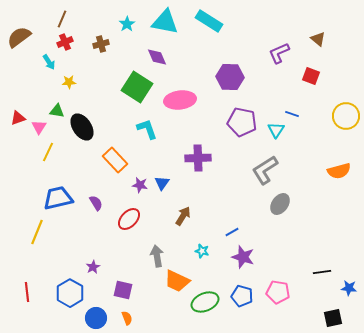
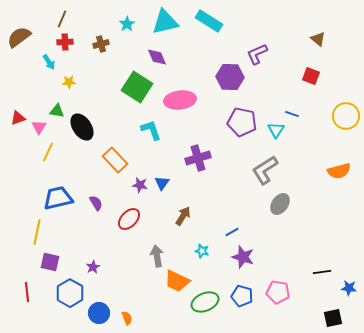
cyan triangle at (165, 22): rotated 24 degrees counterclockwise
red cross at (65, 42): rotated 21 degrees clockwise
purple L-shape at (279, 53): moved 22 px left, 1 px down
cyan L-shape at (147, 129): moved 4 px right, 1 px down
purple cross at (198, 158): rotated 15 degrees counterclockwise
yellow line at (37, 232): rotated 10 degrees counterclockwise
purple square at (123, 290): moved 73 px left, 28 px up
blue circle at (96, 318): moved 3 px right, 5 px up
